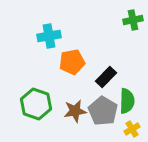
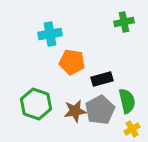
green cross: moved 9 px left, 2 px down
cyan cross: moved 1 px right, 2 px up
orange pentagon: rotated 20 degrees clockwise
black rectangle: moved 4 px left, 2 px down; rotated 30 degrees clockwise
green semicircle: rotated 15 degrees counterclockwise
gray pentagon: moved 3 px left, 1 px up; rotated 12 degrees clockwise
